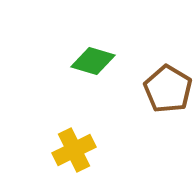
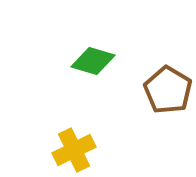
brown pentagon: moved 1 px down
